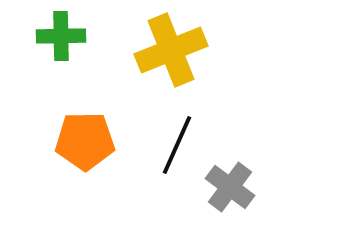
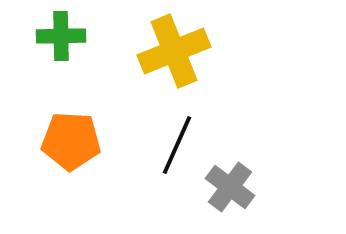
yellow cross: moved 3 px right, 1 px down
orange pentagon: moved 14 px left; rotated 4 degrees clockwise
